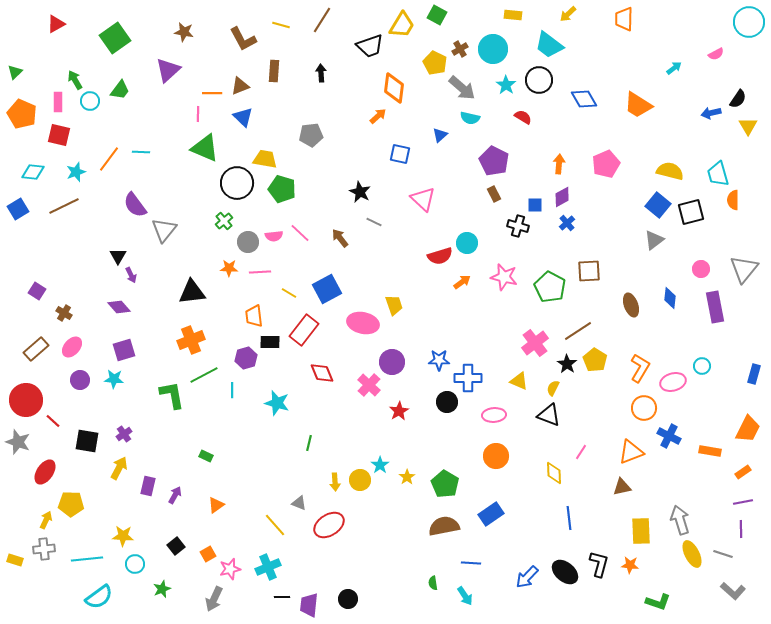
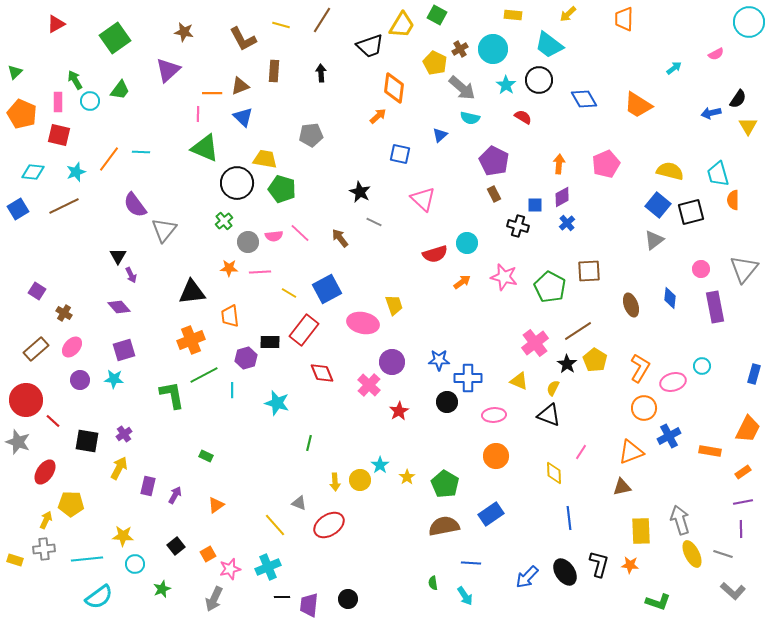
red semicircle at (440, 256): moved 5 px left, 2 px up
orange trapezoid at (254, 316): moved 24 px left
blue cross at (669, 436): rotated 35 degrees clockwise
black ellipse at (565, 572): rotated 16 degrees clockwise
